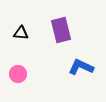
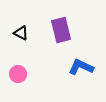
black triangle: rotated 21 degrees clockwise
